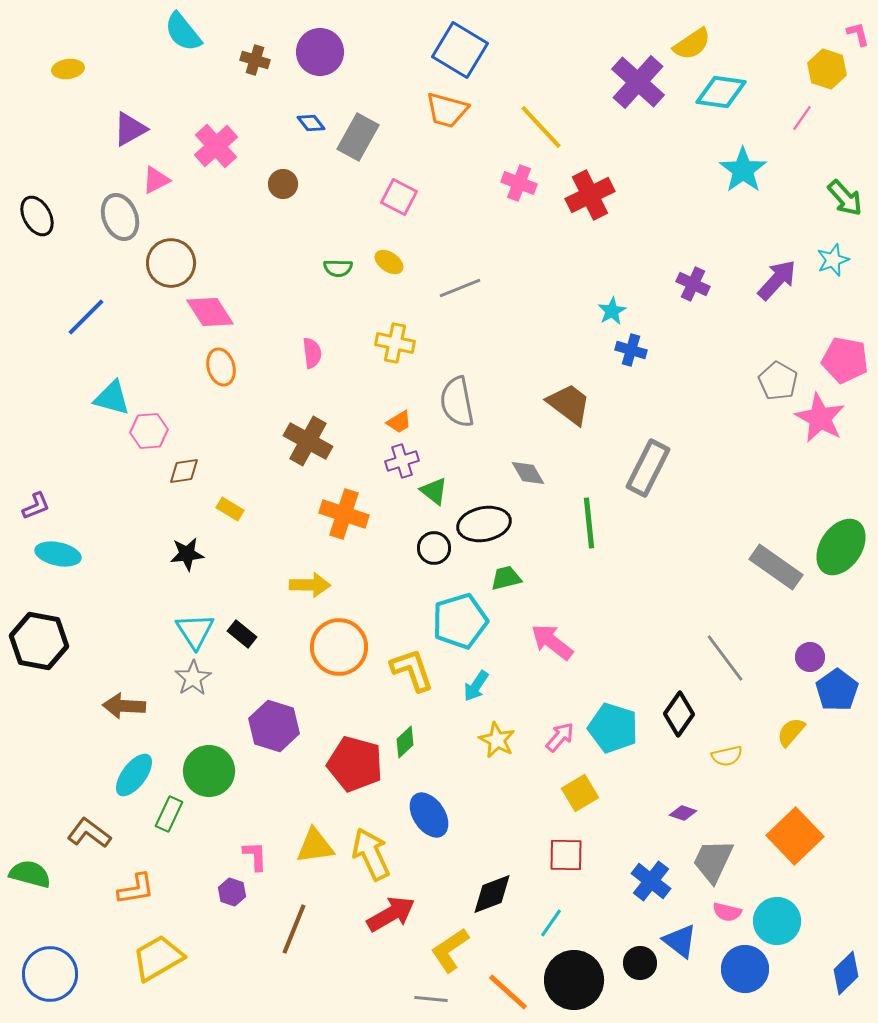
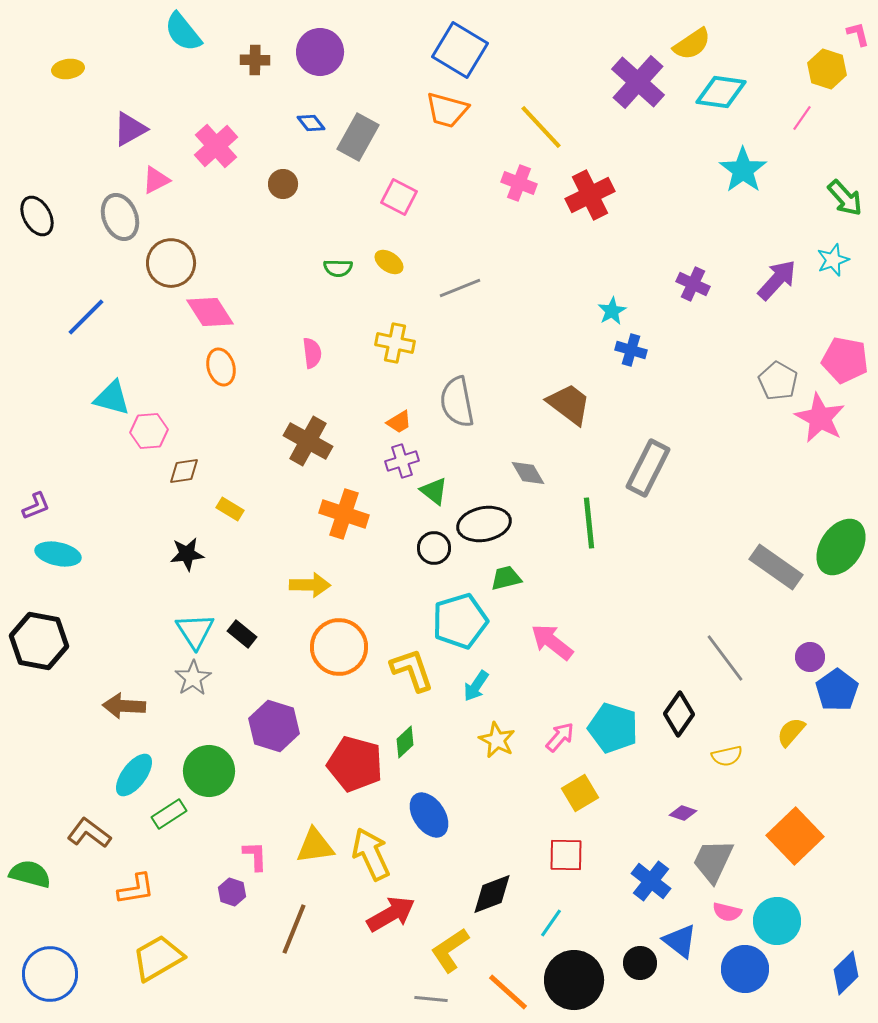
brown cross at (255, 60): rotated 16 degrees counterclockwise
green rectangle at (169, 814): rotated 32 degrees clockwise
